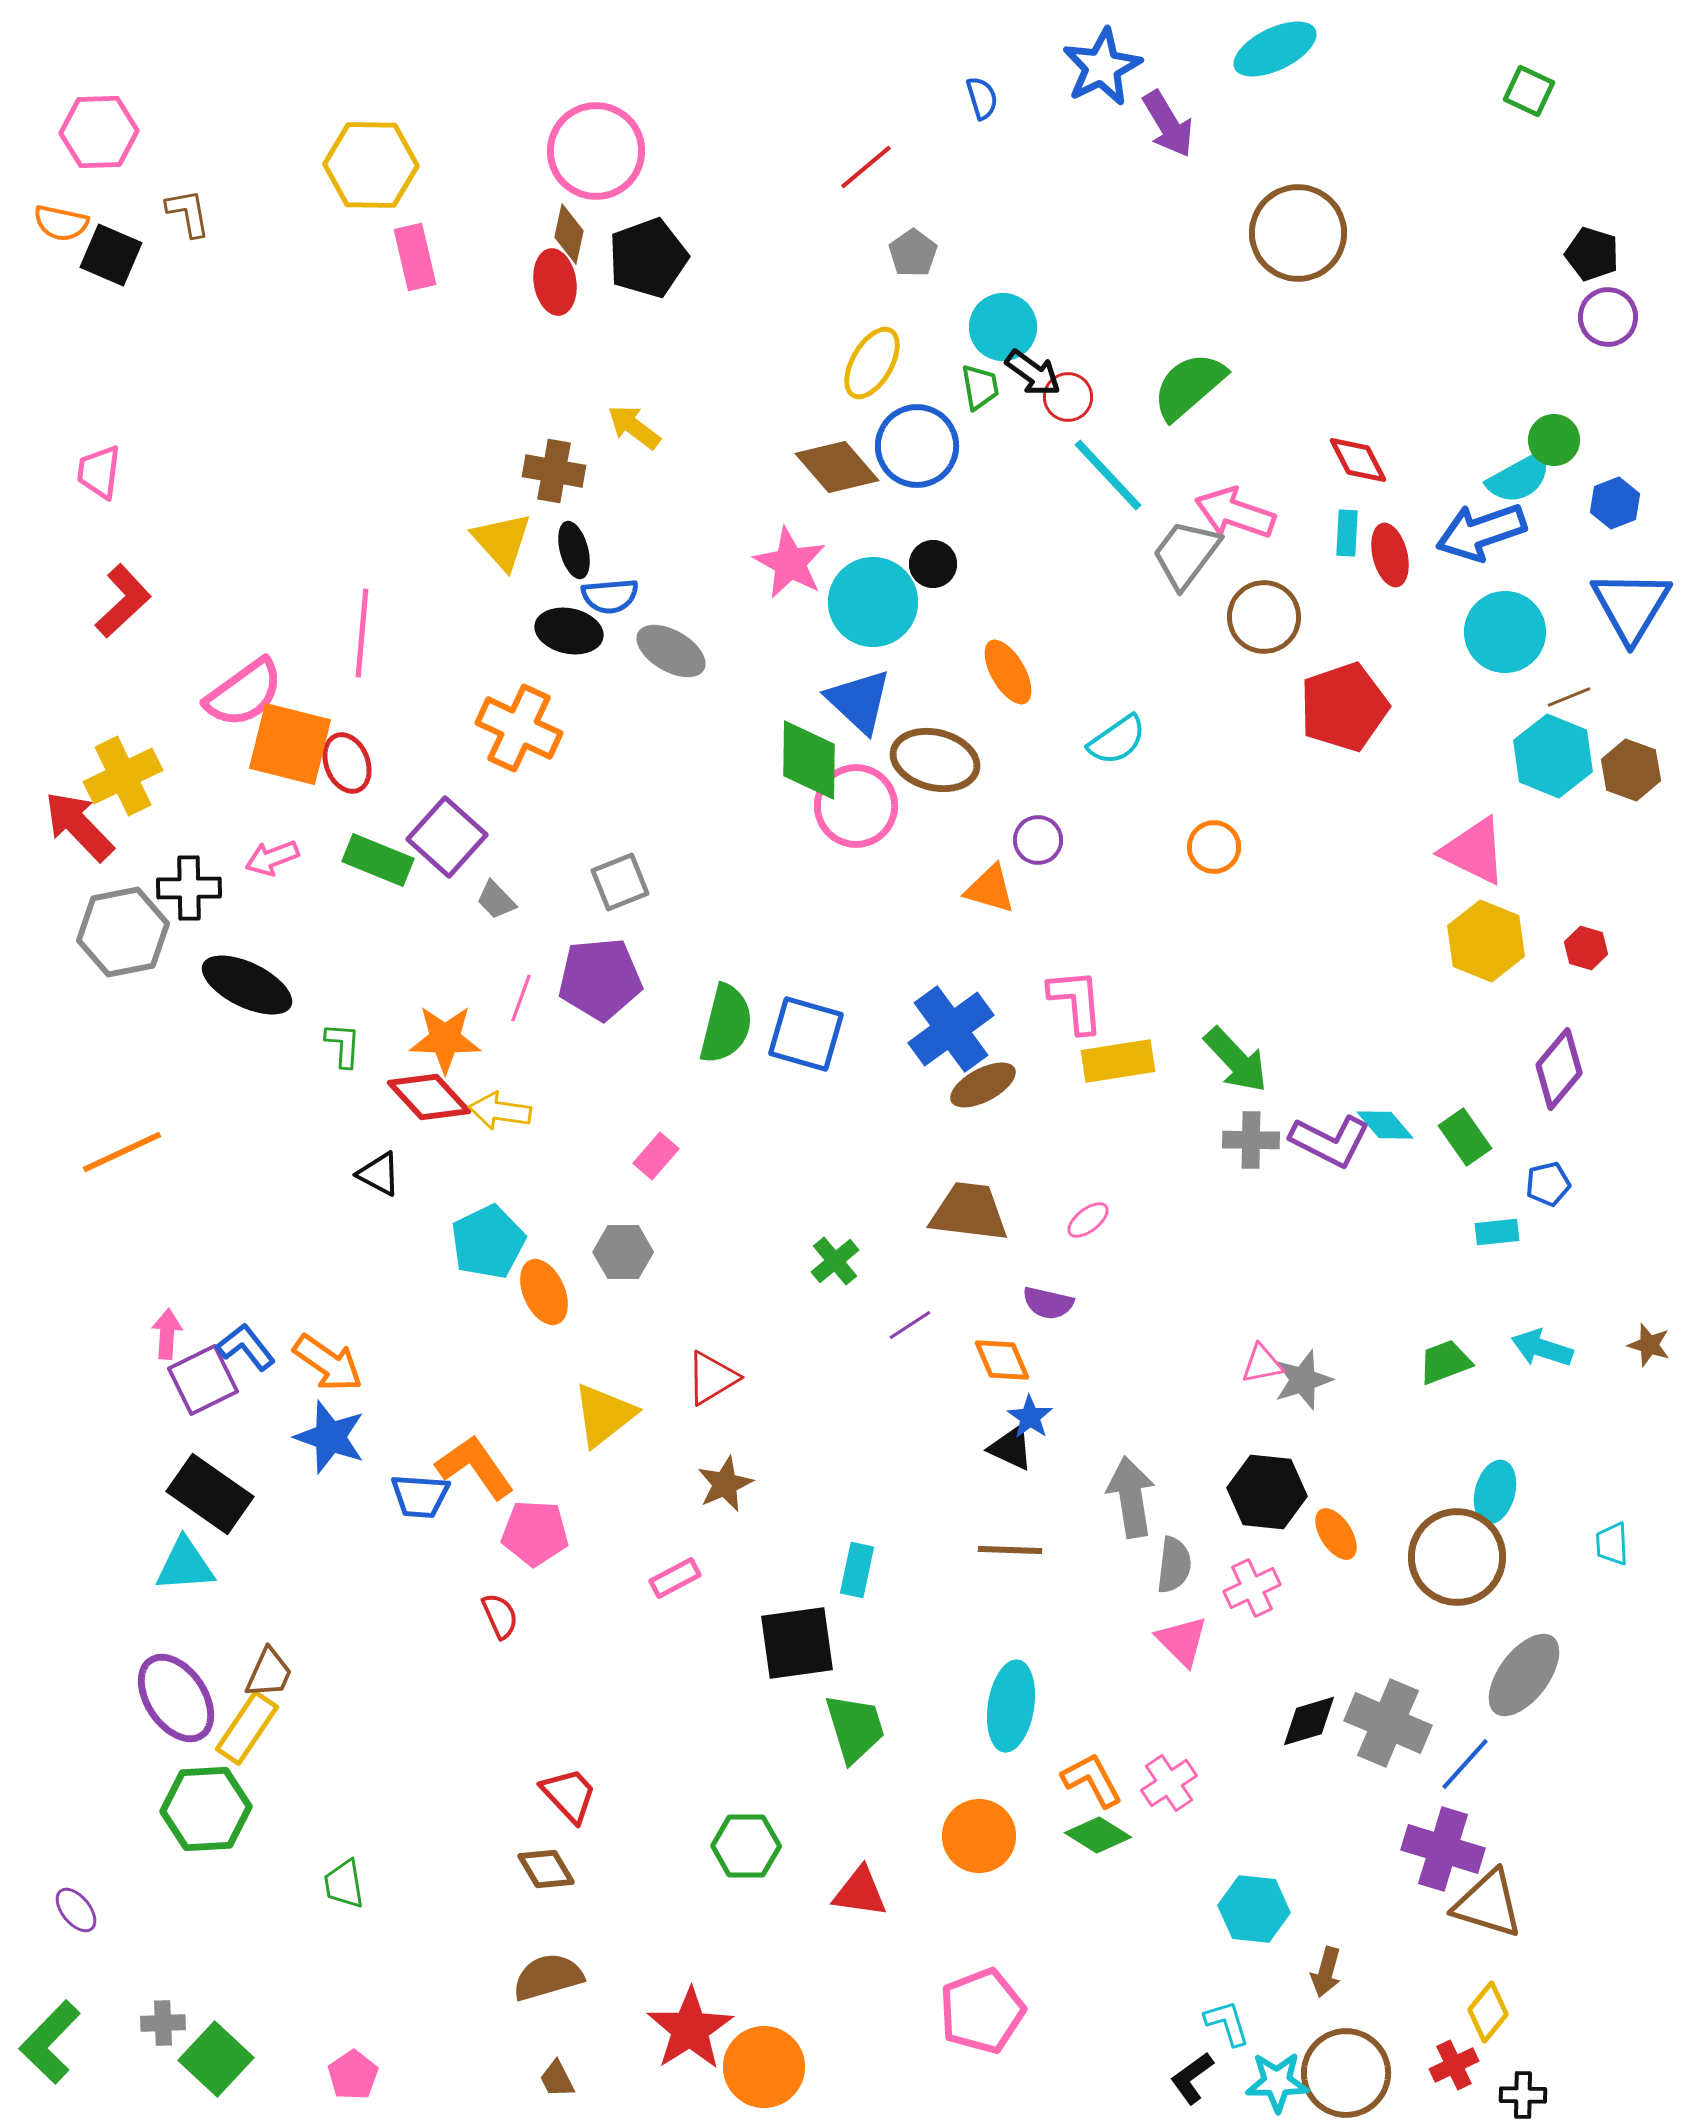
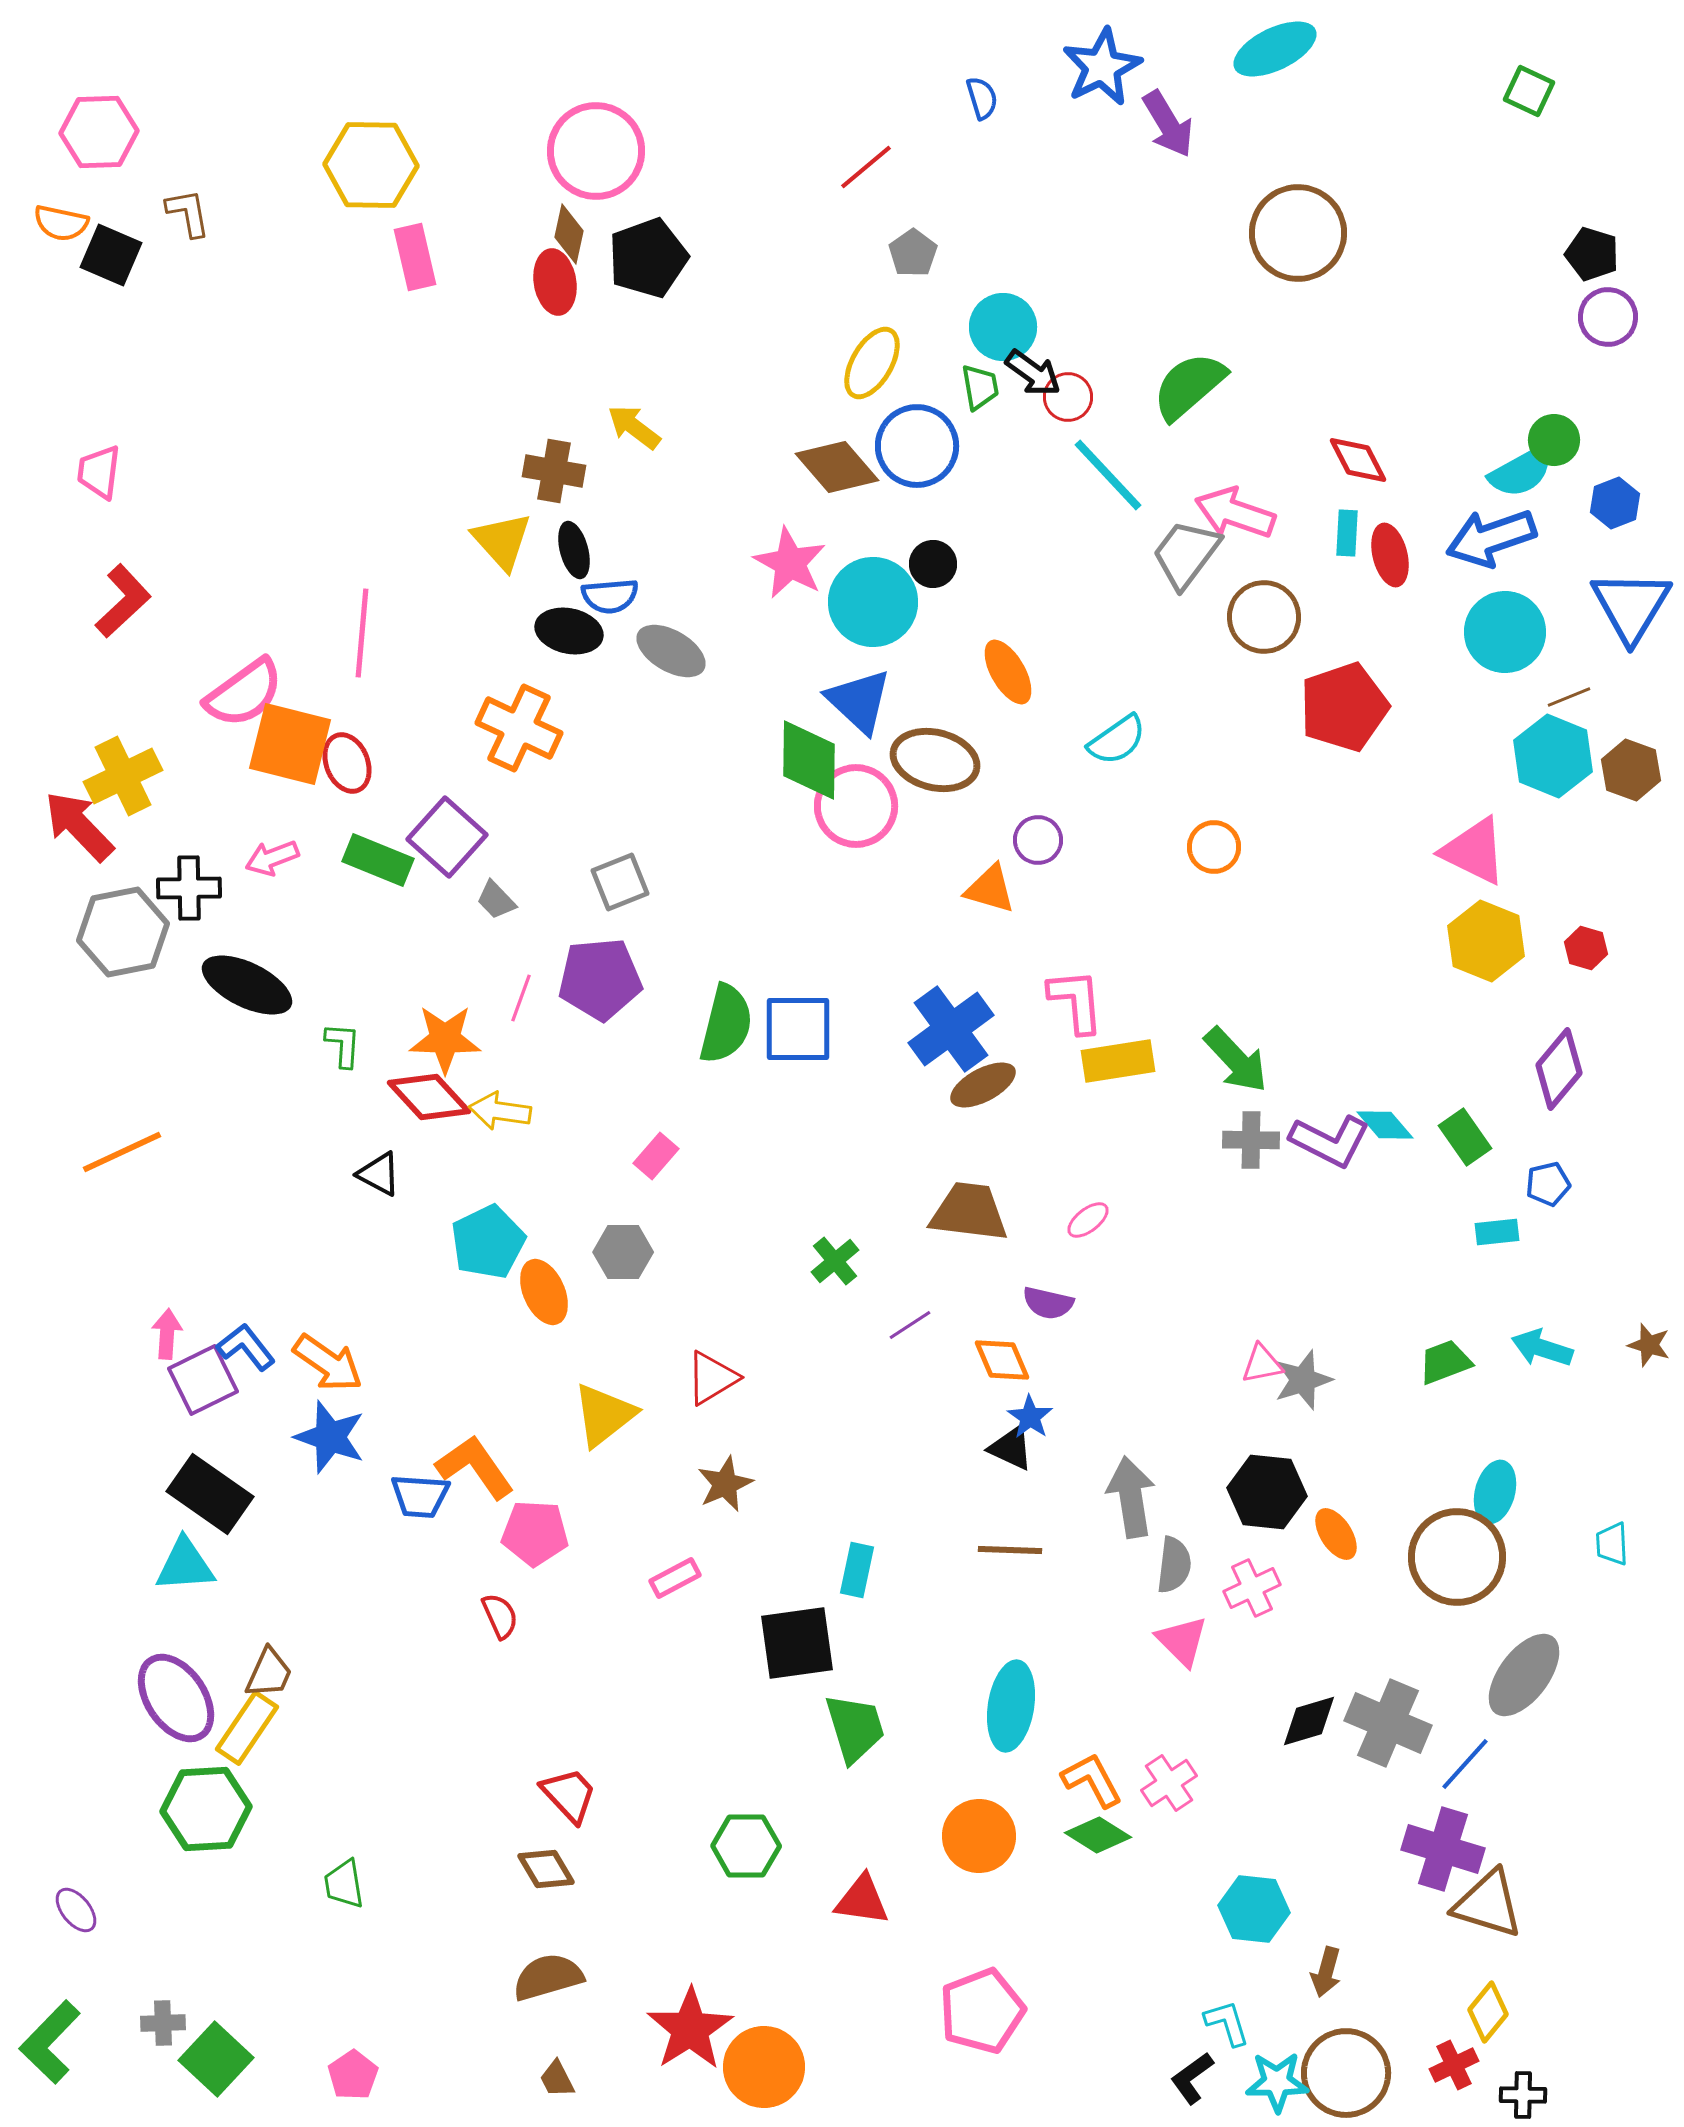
cyan semicircle at (1519, 478): moved 2 px right, 6 px up
blue arrow at (1481, 532): moved 10 px right, 6 px down
blue square at (806, 1034): moved 8 px left, 5 px up; rotated 16 degrees counterclockwise
red triangle at (860, 1892): moved 2 px right, 8 px down
